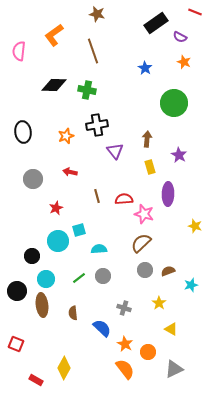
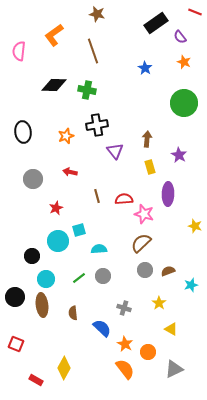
purple semicircle at (180, 37): rotated 24 degrees clockwise
green circle at (174, 103): moved 10 px right
black circle at (17, 291): moved 2 px left, 6 px down
